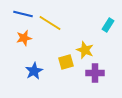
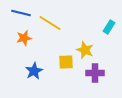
blue line: moved 2 px left, 1 px up
cyan rectangle: moved 1 px right, 2 px down
yellow square: rotated 14 degrees clockwise
